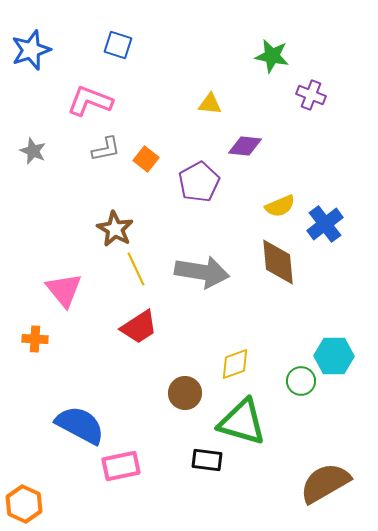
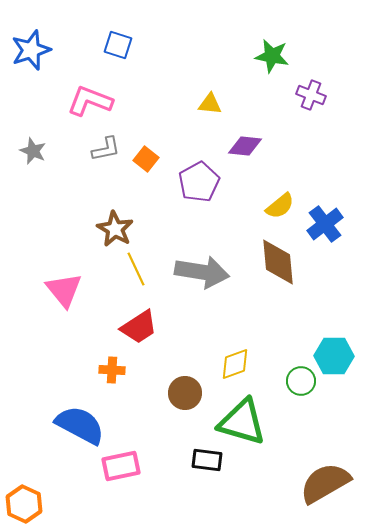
yellow semicircle: rotated 16 degrees counterclockwise
orange cross: moved 77 px right, 31 px down
